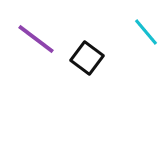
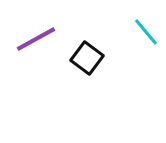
purple line: rotated 66 degrees counterclockwise
